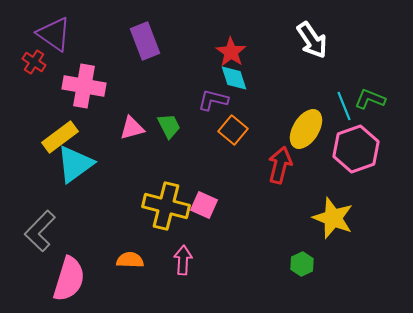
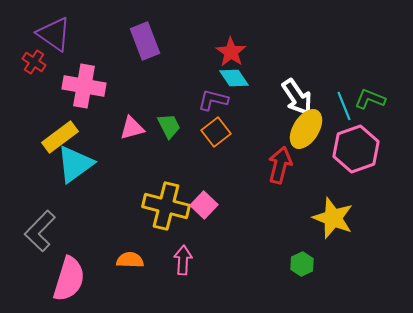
white arrow: moved 15 px left, 57 px down
cyan diamond: rotated 16 degrees counterclockwise
orange square: moved 17 px left, 2 px down; rotated 12 degrees clockwise
pink square: rotated 20 degrees clockwise
